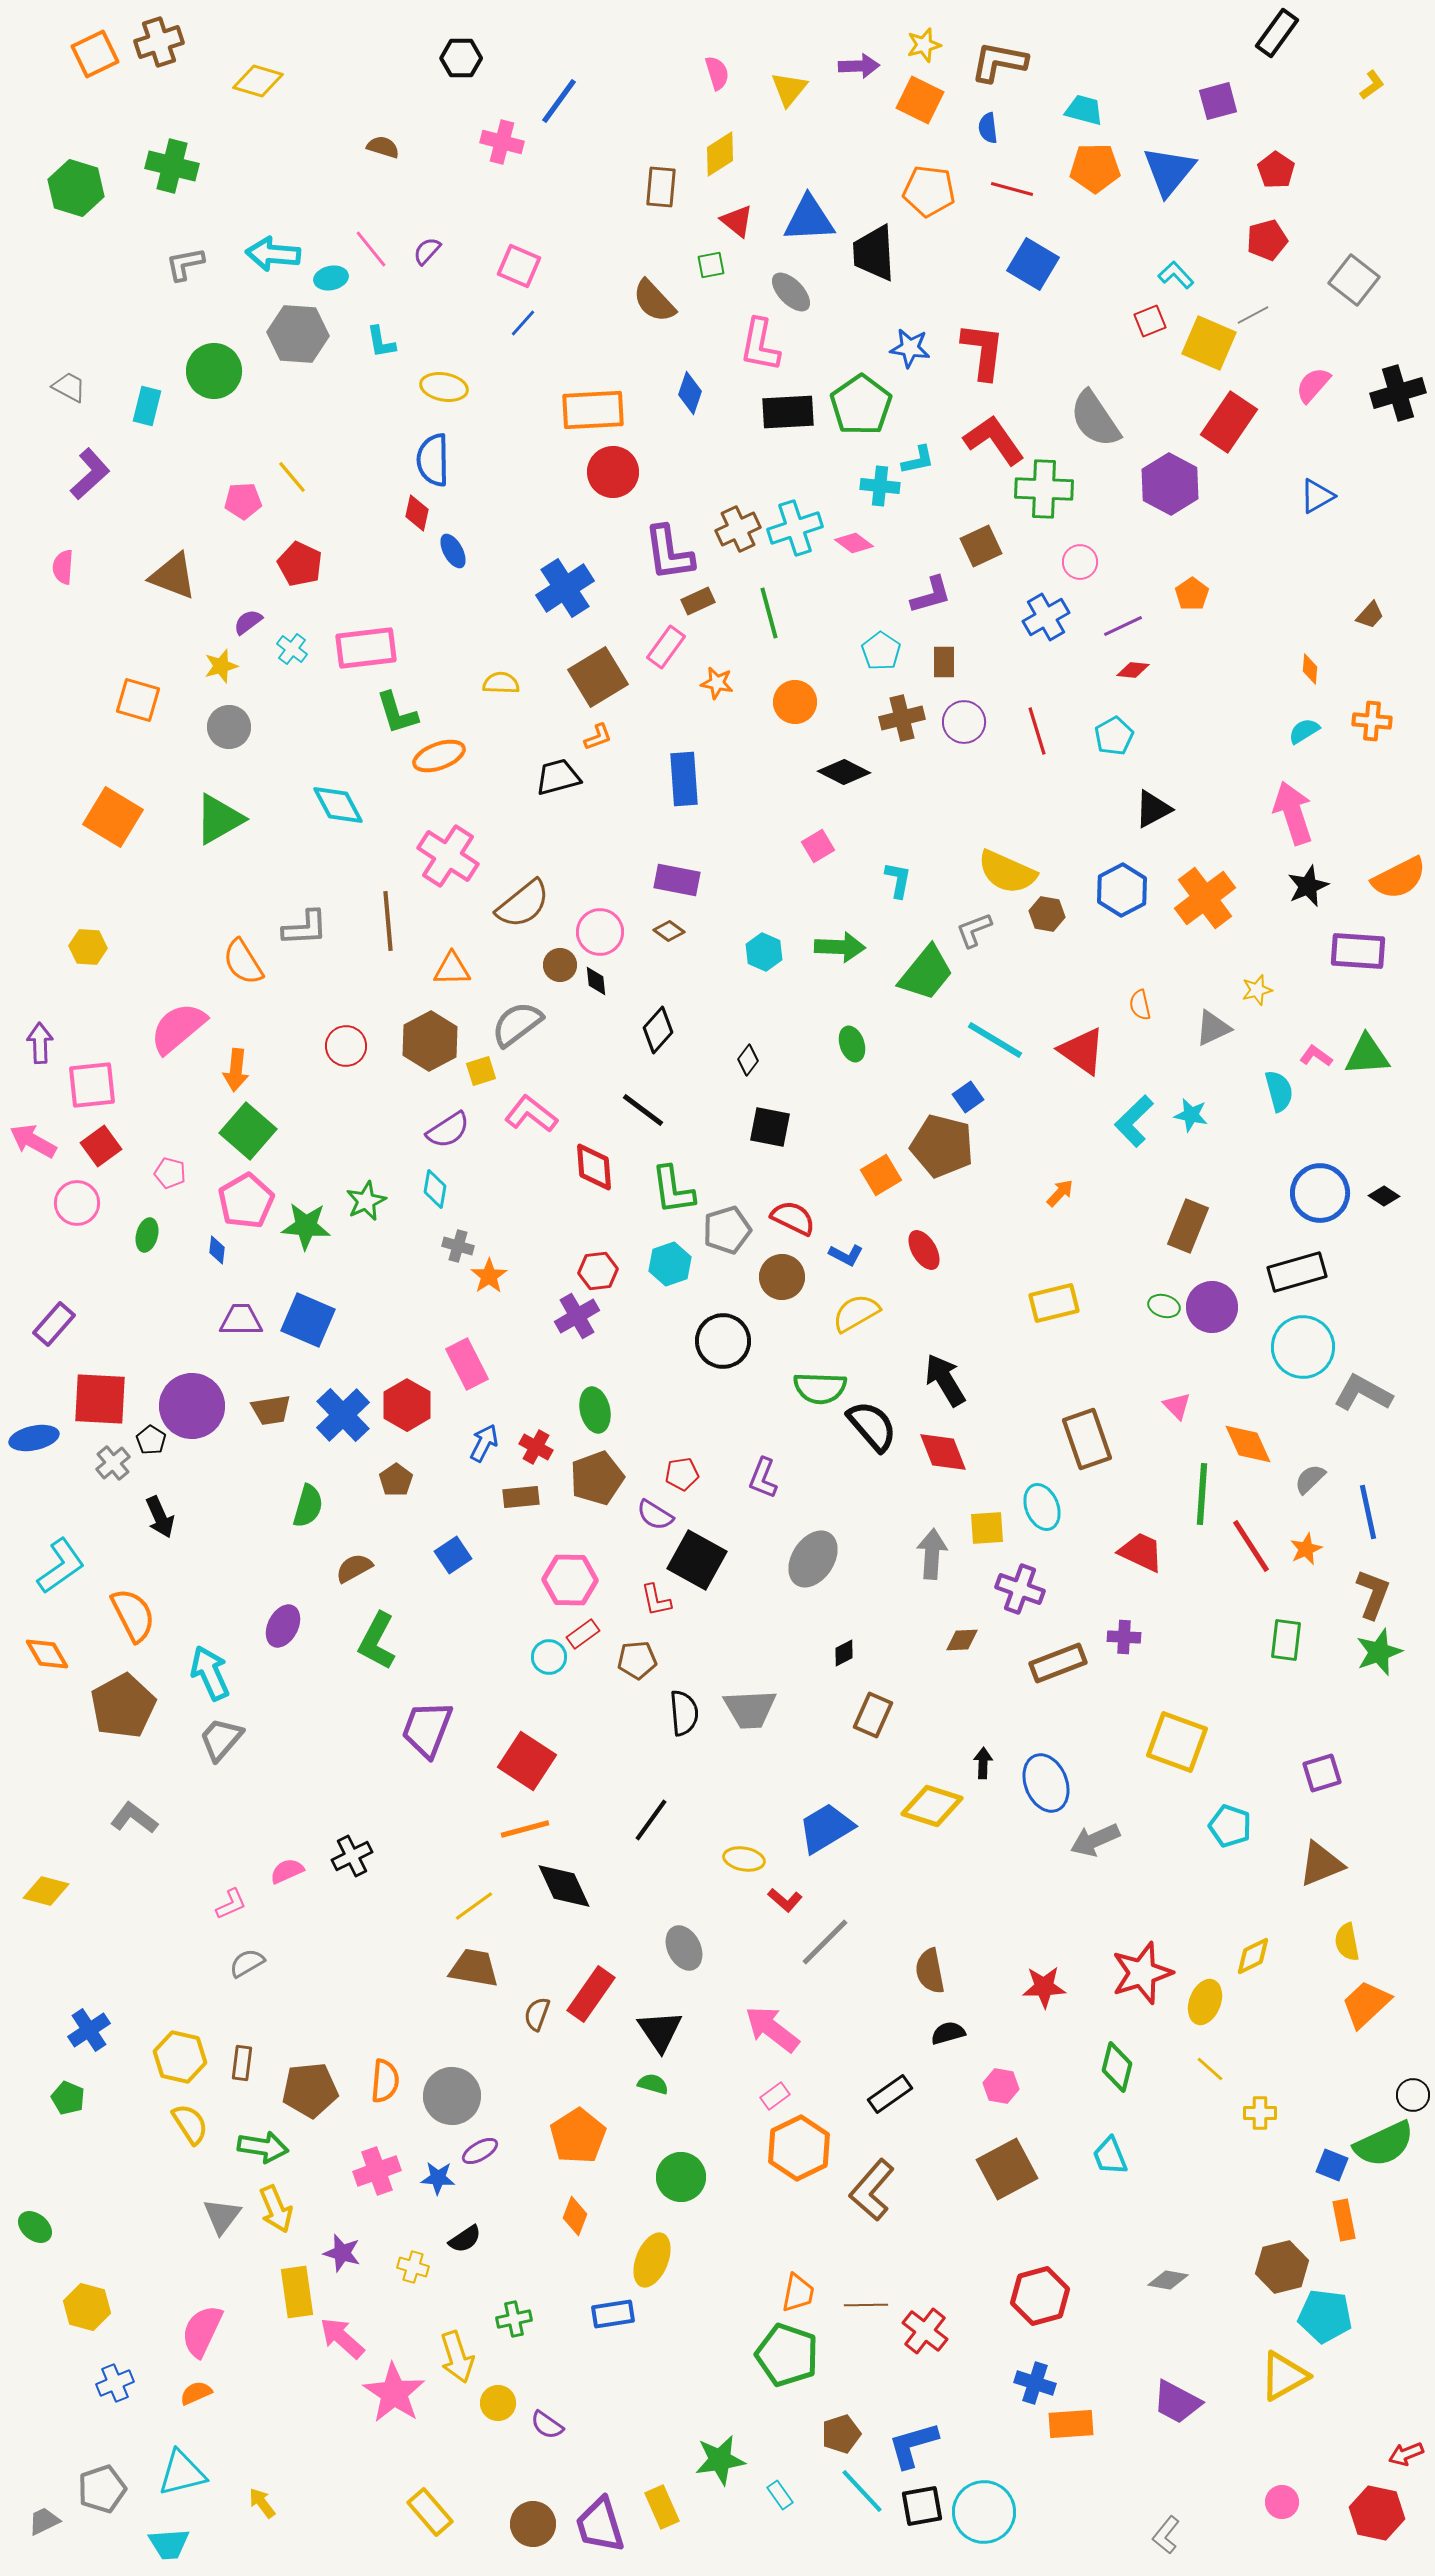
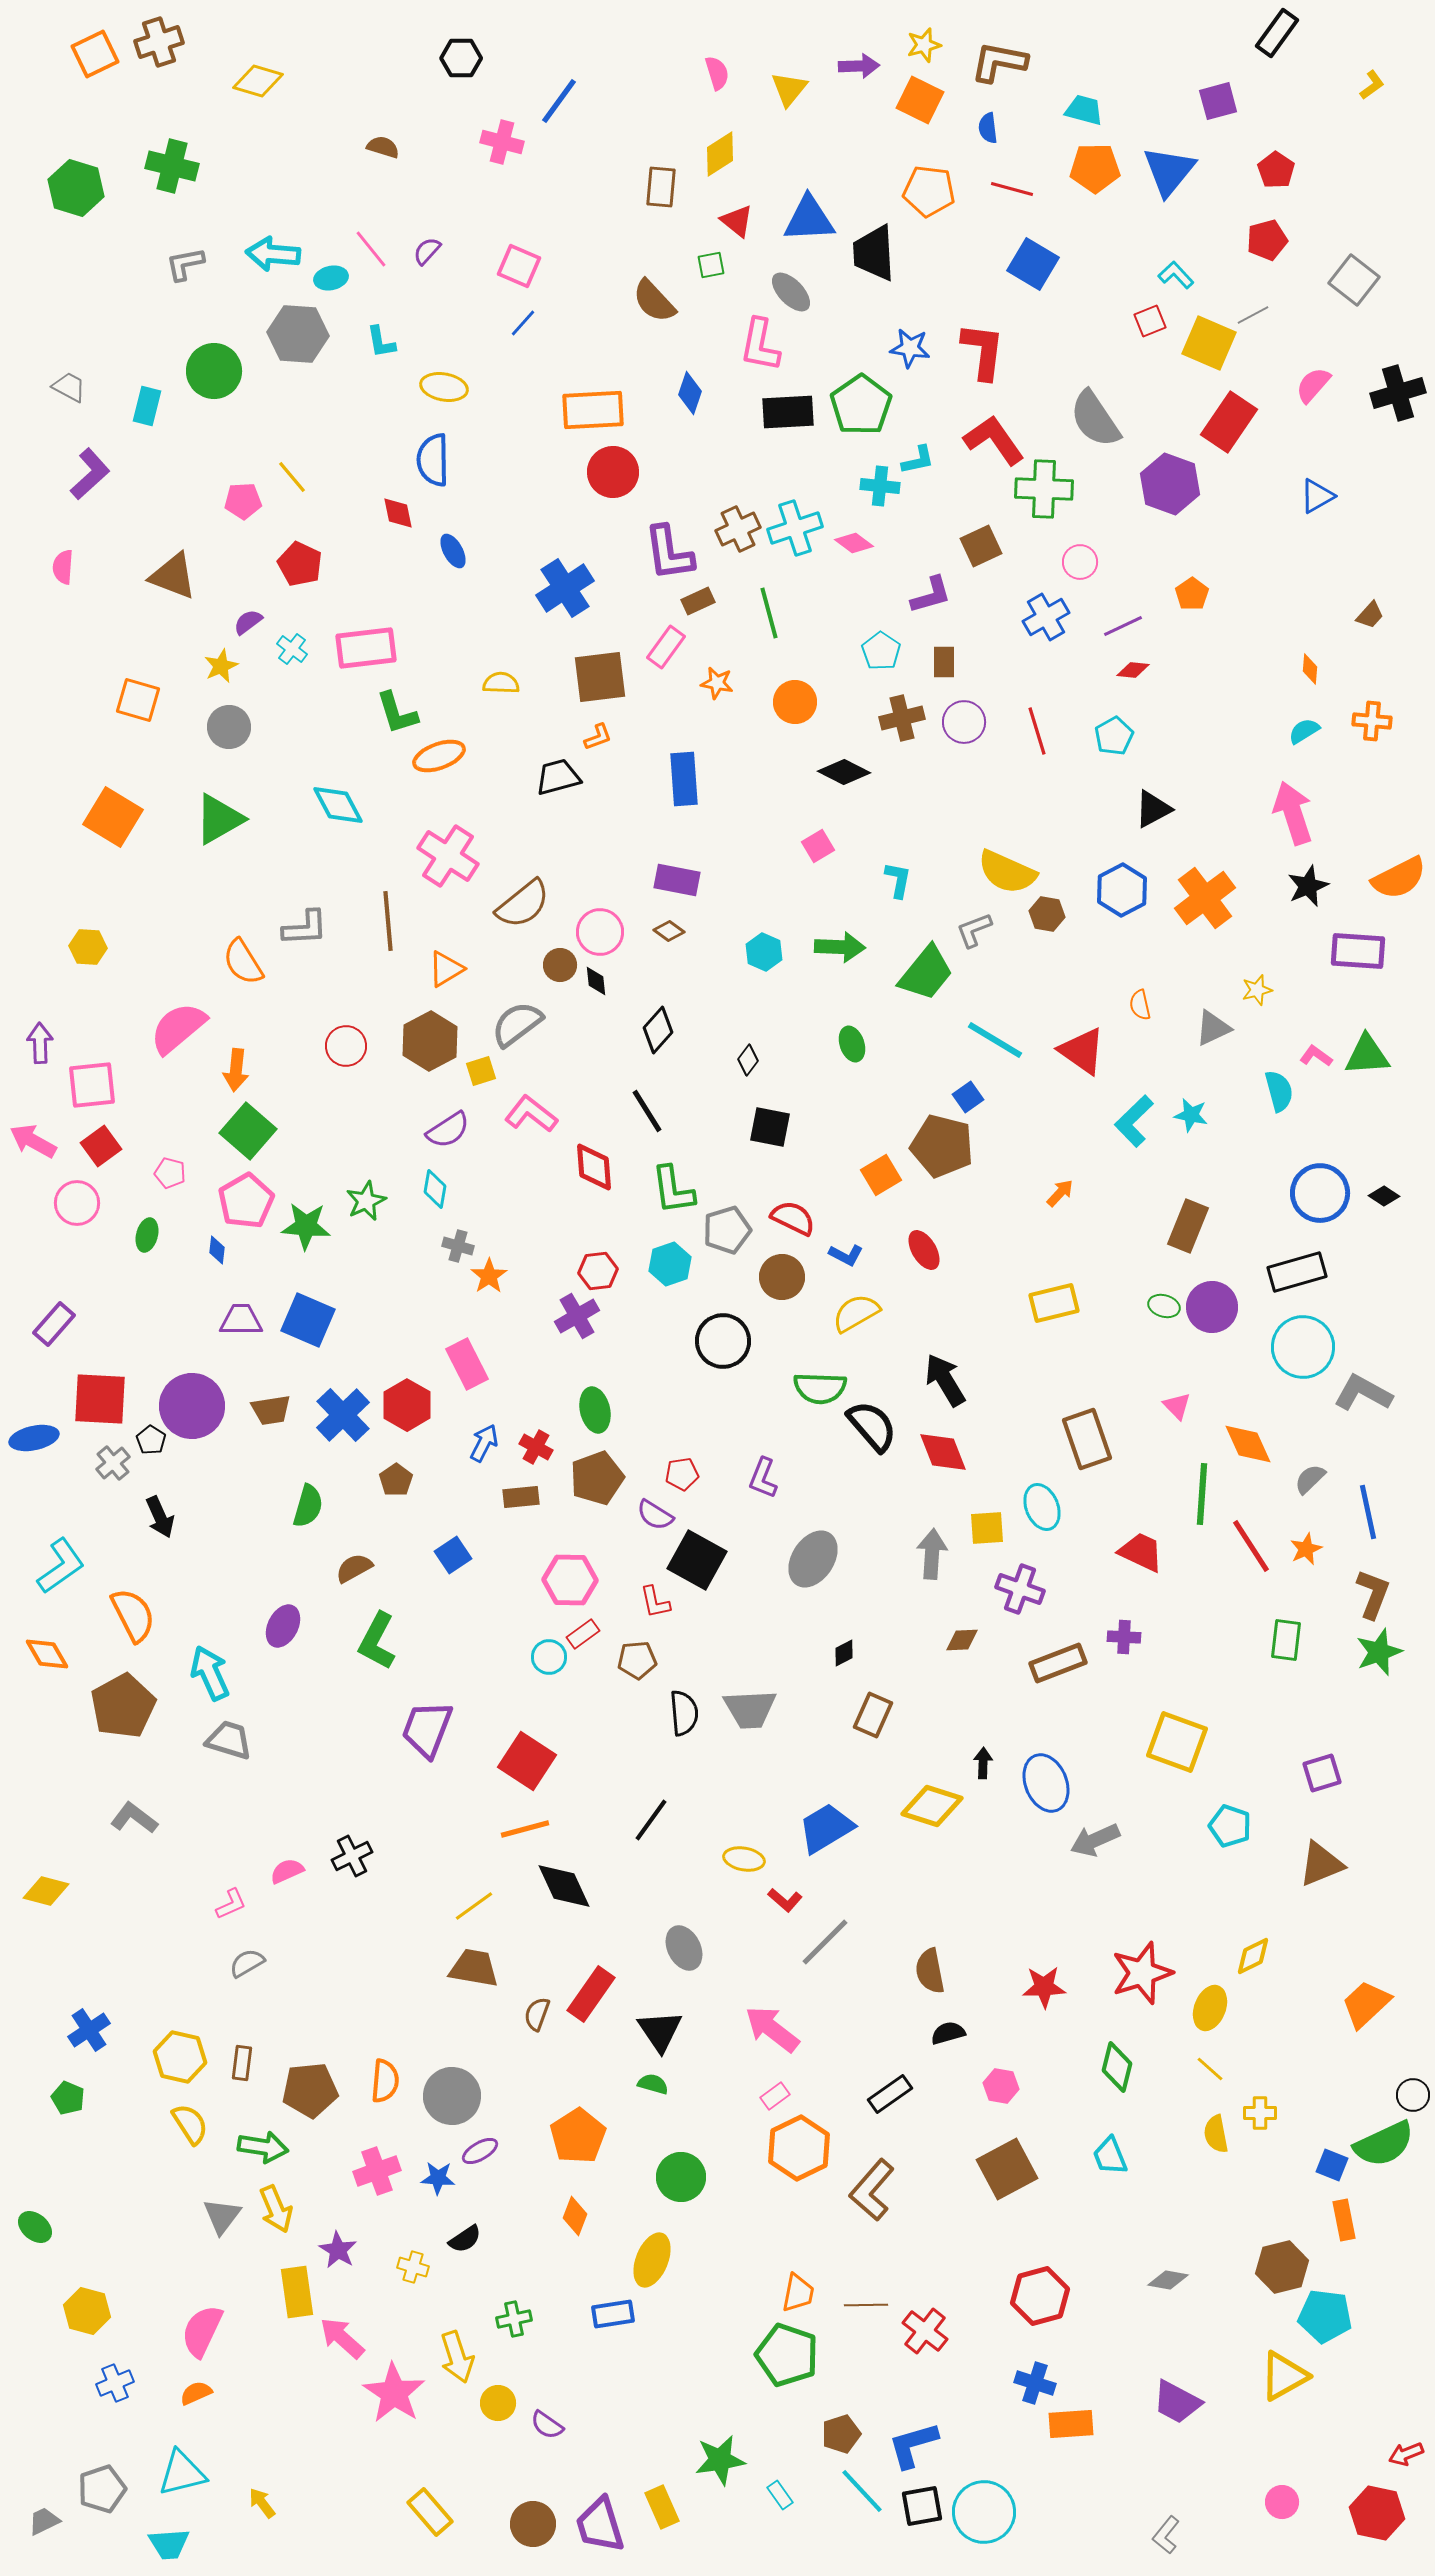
purple hexagon at (1170, 484): rotated 8 degrees counterclockwise
red diamond at (417, 513): moved 19 px left; rotated 24 degrees counterclockwise
yellow star at (221, 666): rotated 8 degrees counterclockwise
brown square at (598, 677): moved 2 px right; rotated 24 degrees clockwise
orange triangle at (452, 969): moved 6 px left; rotated 30 degrees counterclockwise
black line at (643, 1110): moved 4 px right, 1 px down; rotated 21 degrees clockwise
red L-shape at (656, 1600): moved 1 px left, 2 px down
gray trapezoid at (221, 1739): moved 8 px right, 1 px down; rotated 66 degrees clockwise
yellow semicircle at (1347, 1942): moved 131 px left, 192 px down
yellow ellipse at (1205, 2002): moved 5 px right, 6 px down
purple star at (342, 2253): moved 4 px left, 3 px up; rotated 15 degrees clockwise
yellow hexagon at (87, 2307): moved 4 px down
